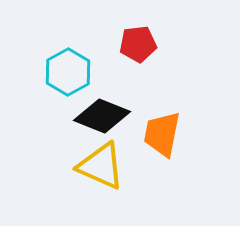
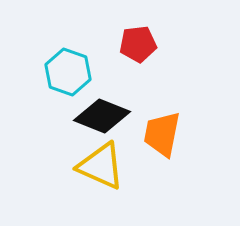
cyan hexagon: rotated 12 degrees counterclockwise
